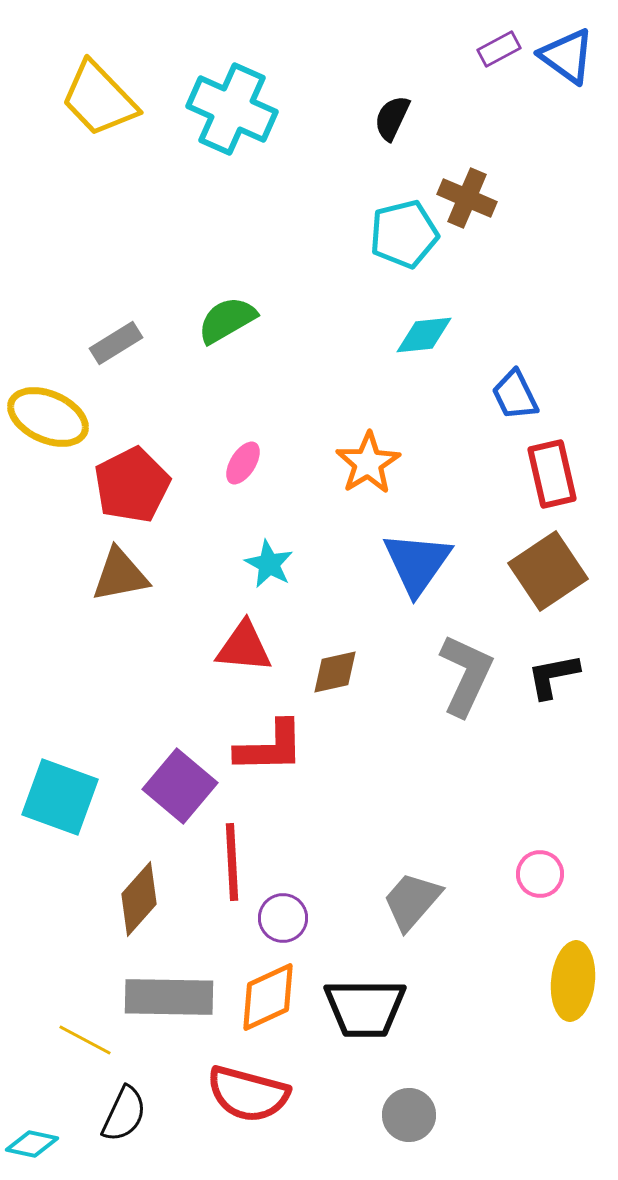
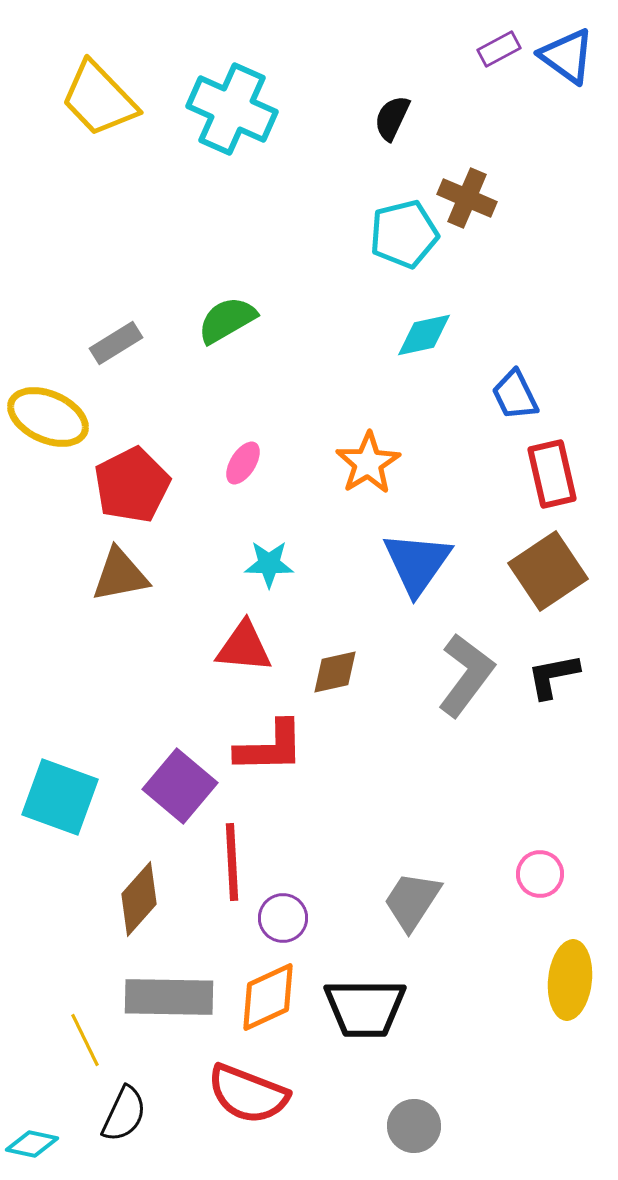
cyan diamond at (424, 335): rotated 6 degrees counterclockwise
cyan star at (269, 564): rotated 27 degrees counterclockwise
gray L-shape at (466, 675): rotated 12 degrees clockwise
gray trapezoid at (412, 901): rotated 8 degrees counterclockwise
yellow ellipse at (573, 981): moved 3 px left, 1 px up
yellow line at (85, 1040): rotated 36 degrees clockwise
red semicircle at (248, 1094): rotated 6 degrees clockwise
gray circle at (409, 1115): moved 5 px right, 11 px down
